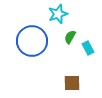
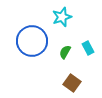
cyan star: moved 4 px right, 3 px down
green semicircle: moved 5 px left, 15 px down
brown square: rotated 36 degrees clockwise
